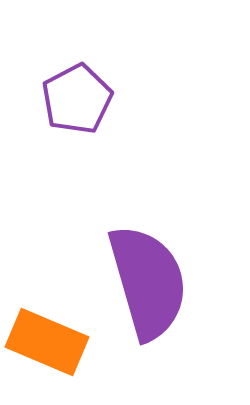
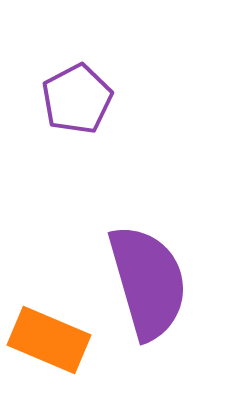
orange rectangle: moved 2 px right, 2 px up
